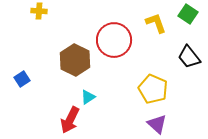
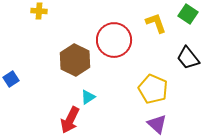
black trapezoid: moved 1 px left, 1 px down
blue square: moved 11 px left
